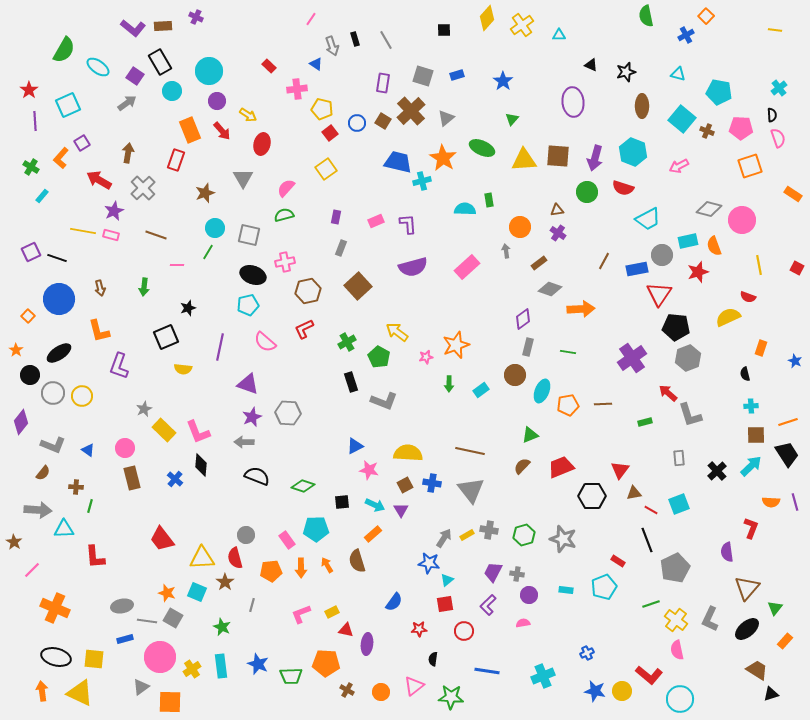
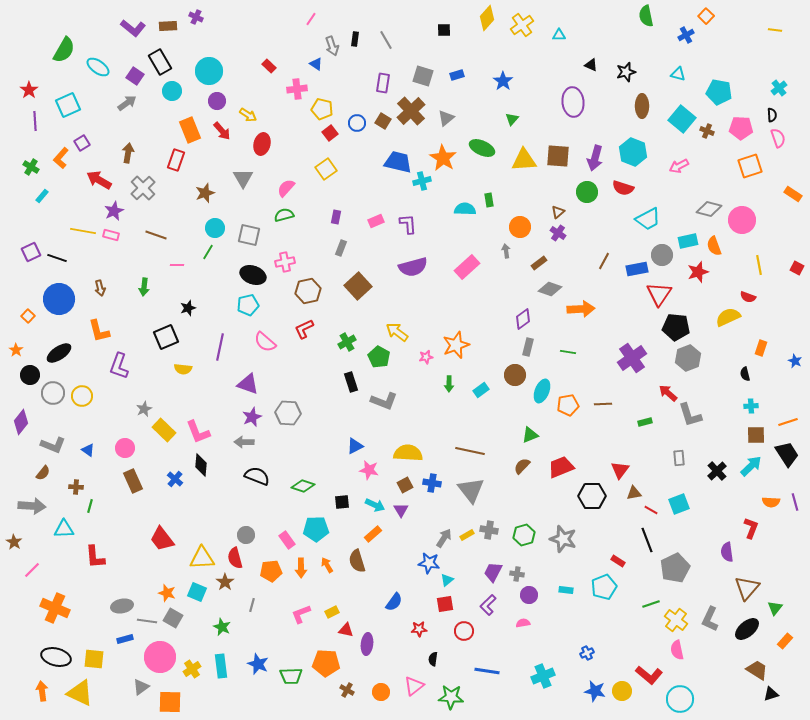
brown rectangle at (163, 26): moved 5 px right
black rectangle at (355, 39): rotated 24 degrees clockwise
brown triangle at (557, 210): moved 1 px right, 2 px down; rotated 32 degrees counterclockwise
brown rectangle at (132, 478): moved 1 px right, 3 px down; rotated 10 degrees counterclockwise
gray arrow at (38, 510): moved 6 px left, 4 px up
